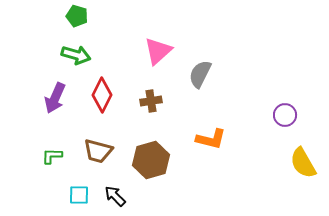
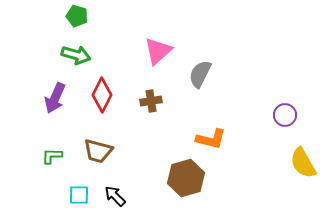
brown hexagon: moved 35 px right, 18 px down
